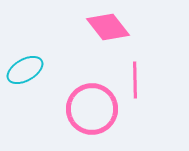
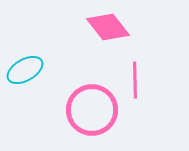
pink circle: moved 1 px down
